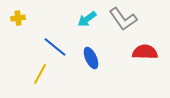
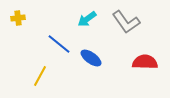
gray L-shape: moved 3 px right, 3 px down
blue line: moved 4 px right, 3 px up
red semicircle: moved 10 px down
blue ellipse: rotated 30 degrees counterclockwise
yellow line: moved 2 px down
